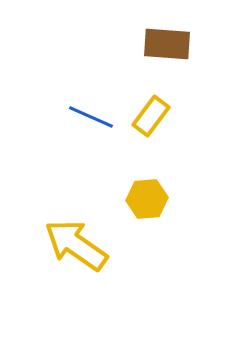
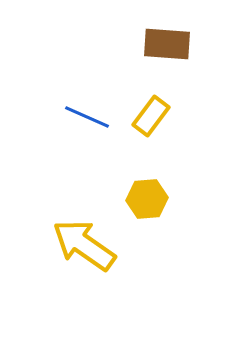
blue line: moved 4 px left
yellow arrow: moved 8 px right
